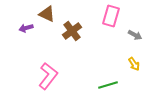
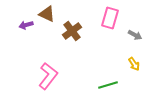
pink rectangle: moved 1 px left, 2 px down
purple arrow: moved 3 px up
